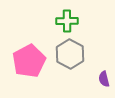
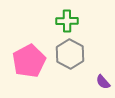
purple semicircle: moved 1 px left, 3 px down; rotated 28 degrees counterclockwise
